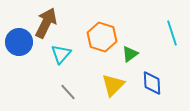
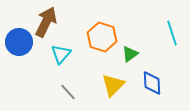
brown arrow: moved 1 px up
